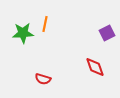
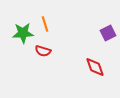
orange line: rotated 28 degrees counterclockwise
purple square: moved 1 px right
red semicircle: moved 28 px up
